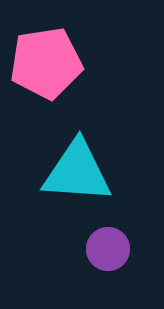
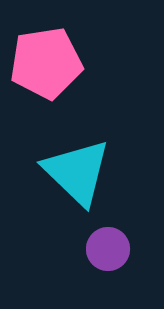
cyan triangle: rotated 40 degrees clockwise
